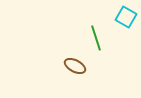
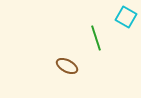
brown ellipse: moved 8 px left
